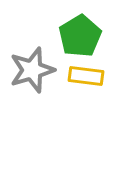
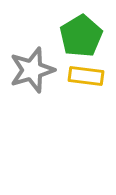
green pentagon: moved 1 px right
